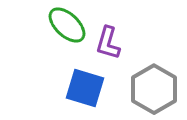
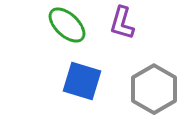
purple L-shape: moved 14 px right, 20 px up
blue square: moved 3 px left, 7 px up
